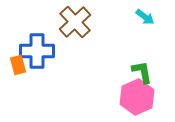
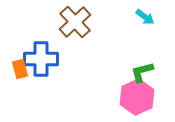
blue cross: moved 4 px right, 8 px down
orange rectangle: moved 2 px right, 4 px down
green L-shape: rotated 95 degrees counterclockwise
